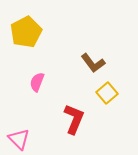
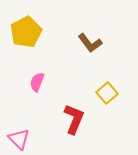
brown L-shape: moved 3 px left, 20 px up
